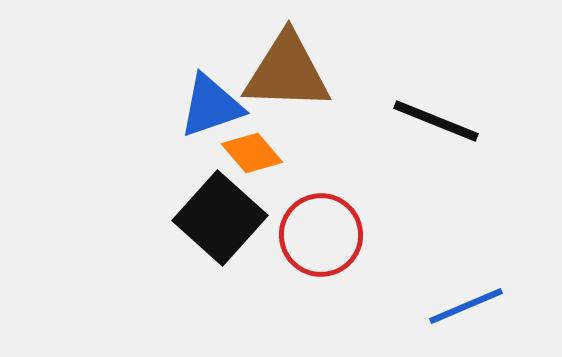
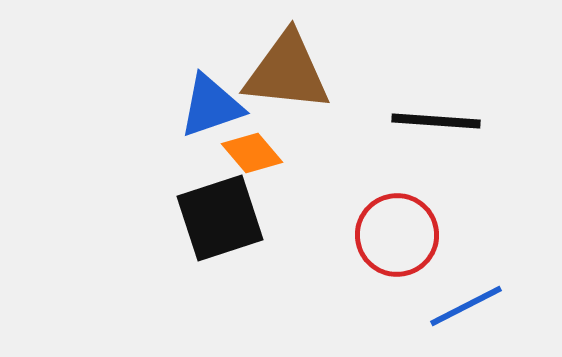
brown triangle: rotated 4 degrees clockwise
black line: rotated 18 degrees counterclockwise
black square: rotated 30 degrees clockwise
red circle: moved 76 px right
blue line: rotated 4 degrees counterclockwise
